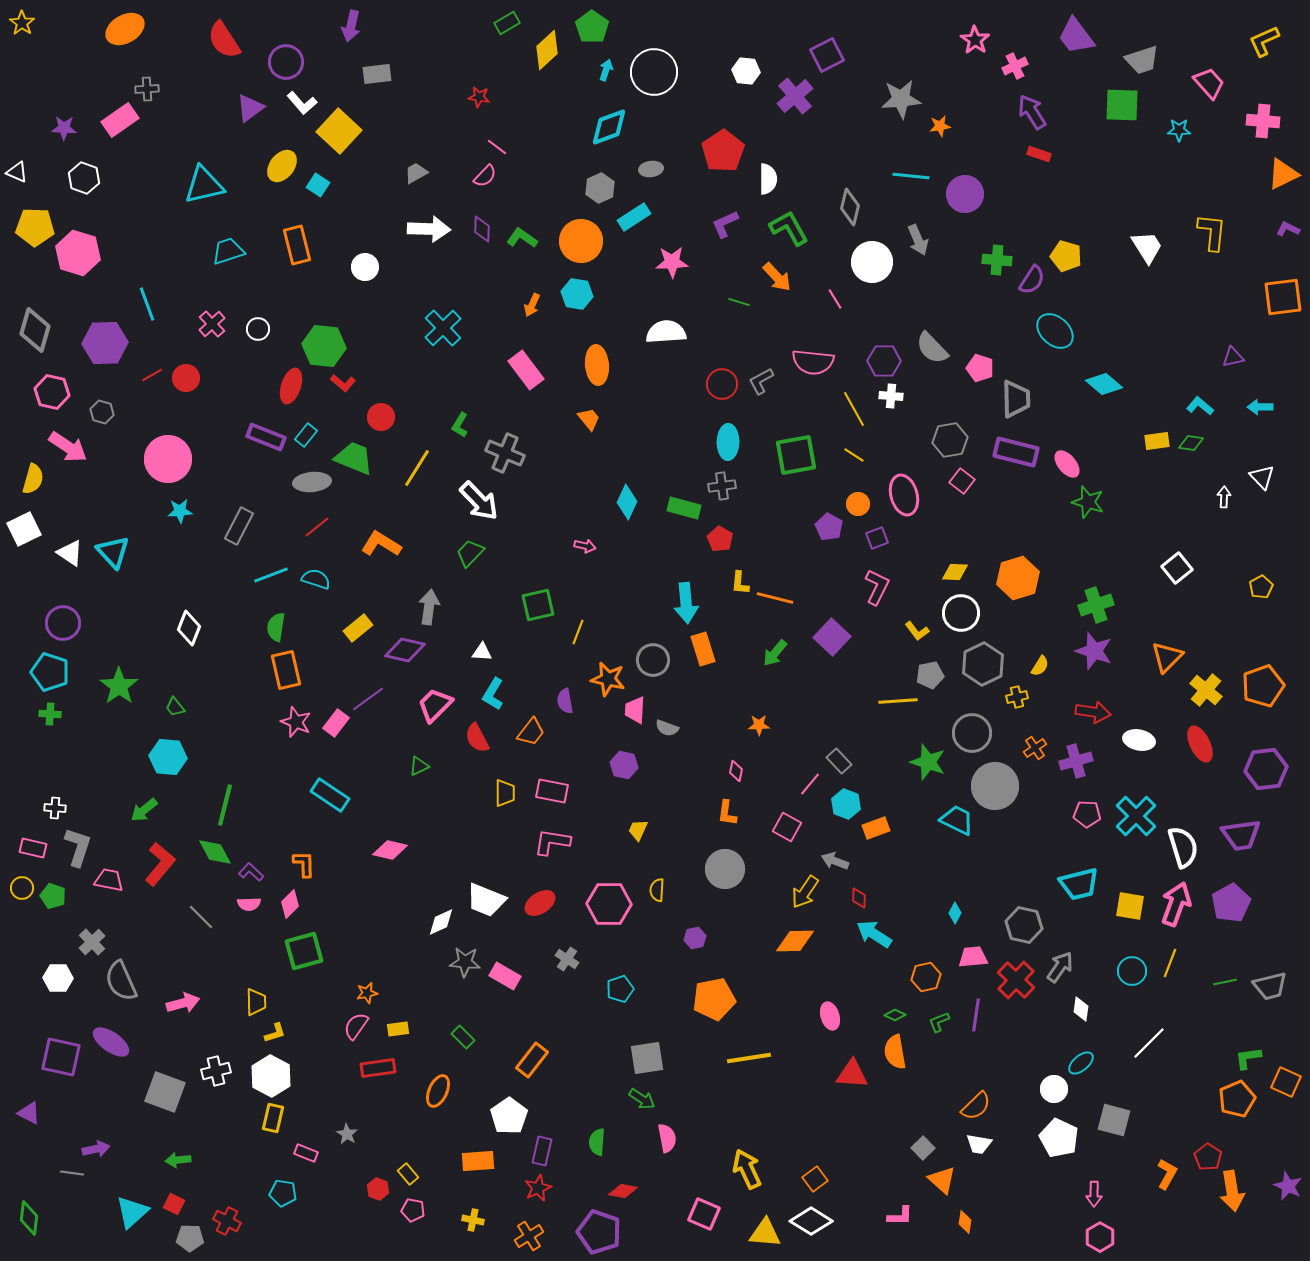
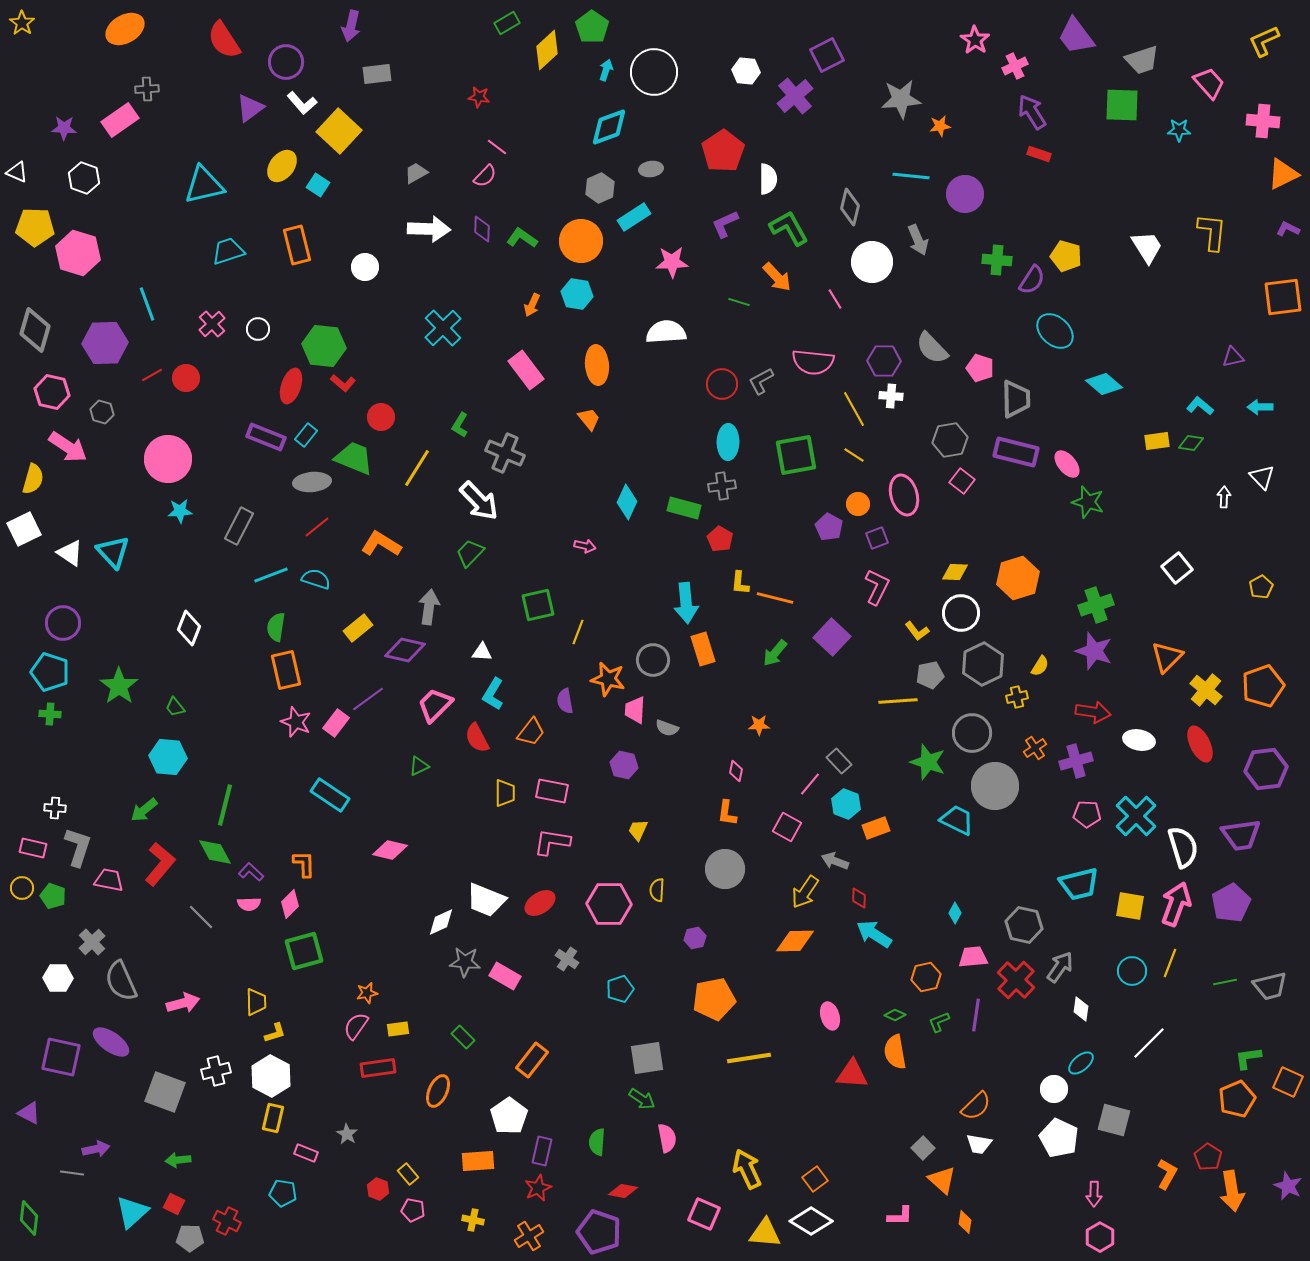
orange square at (1286, 1082): moved 2 px right
